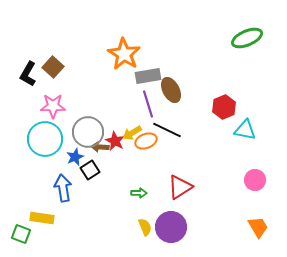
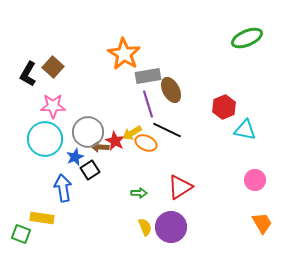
orange ellipse: moved 2 px down; rotated 45 degrees clockwise
orange trapezoid: moved 4 px right, 4 px up
